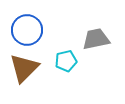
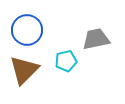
brown triangle: moved 2 px down
